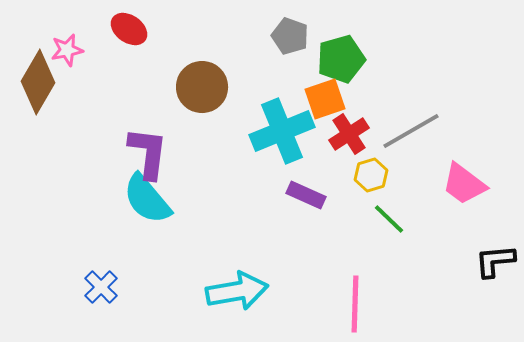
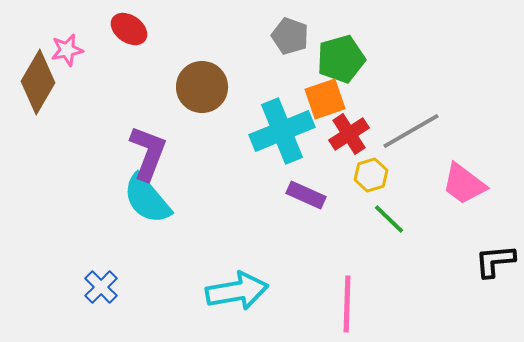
purple L-shape: rotated 14 degrees clockwise
pink line: moved 8 px left
